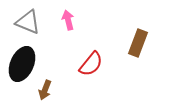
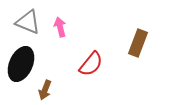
pink arrow: moved 8 px left, 7 px down
black ellipse: moved 1 px left
